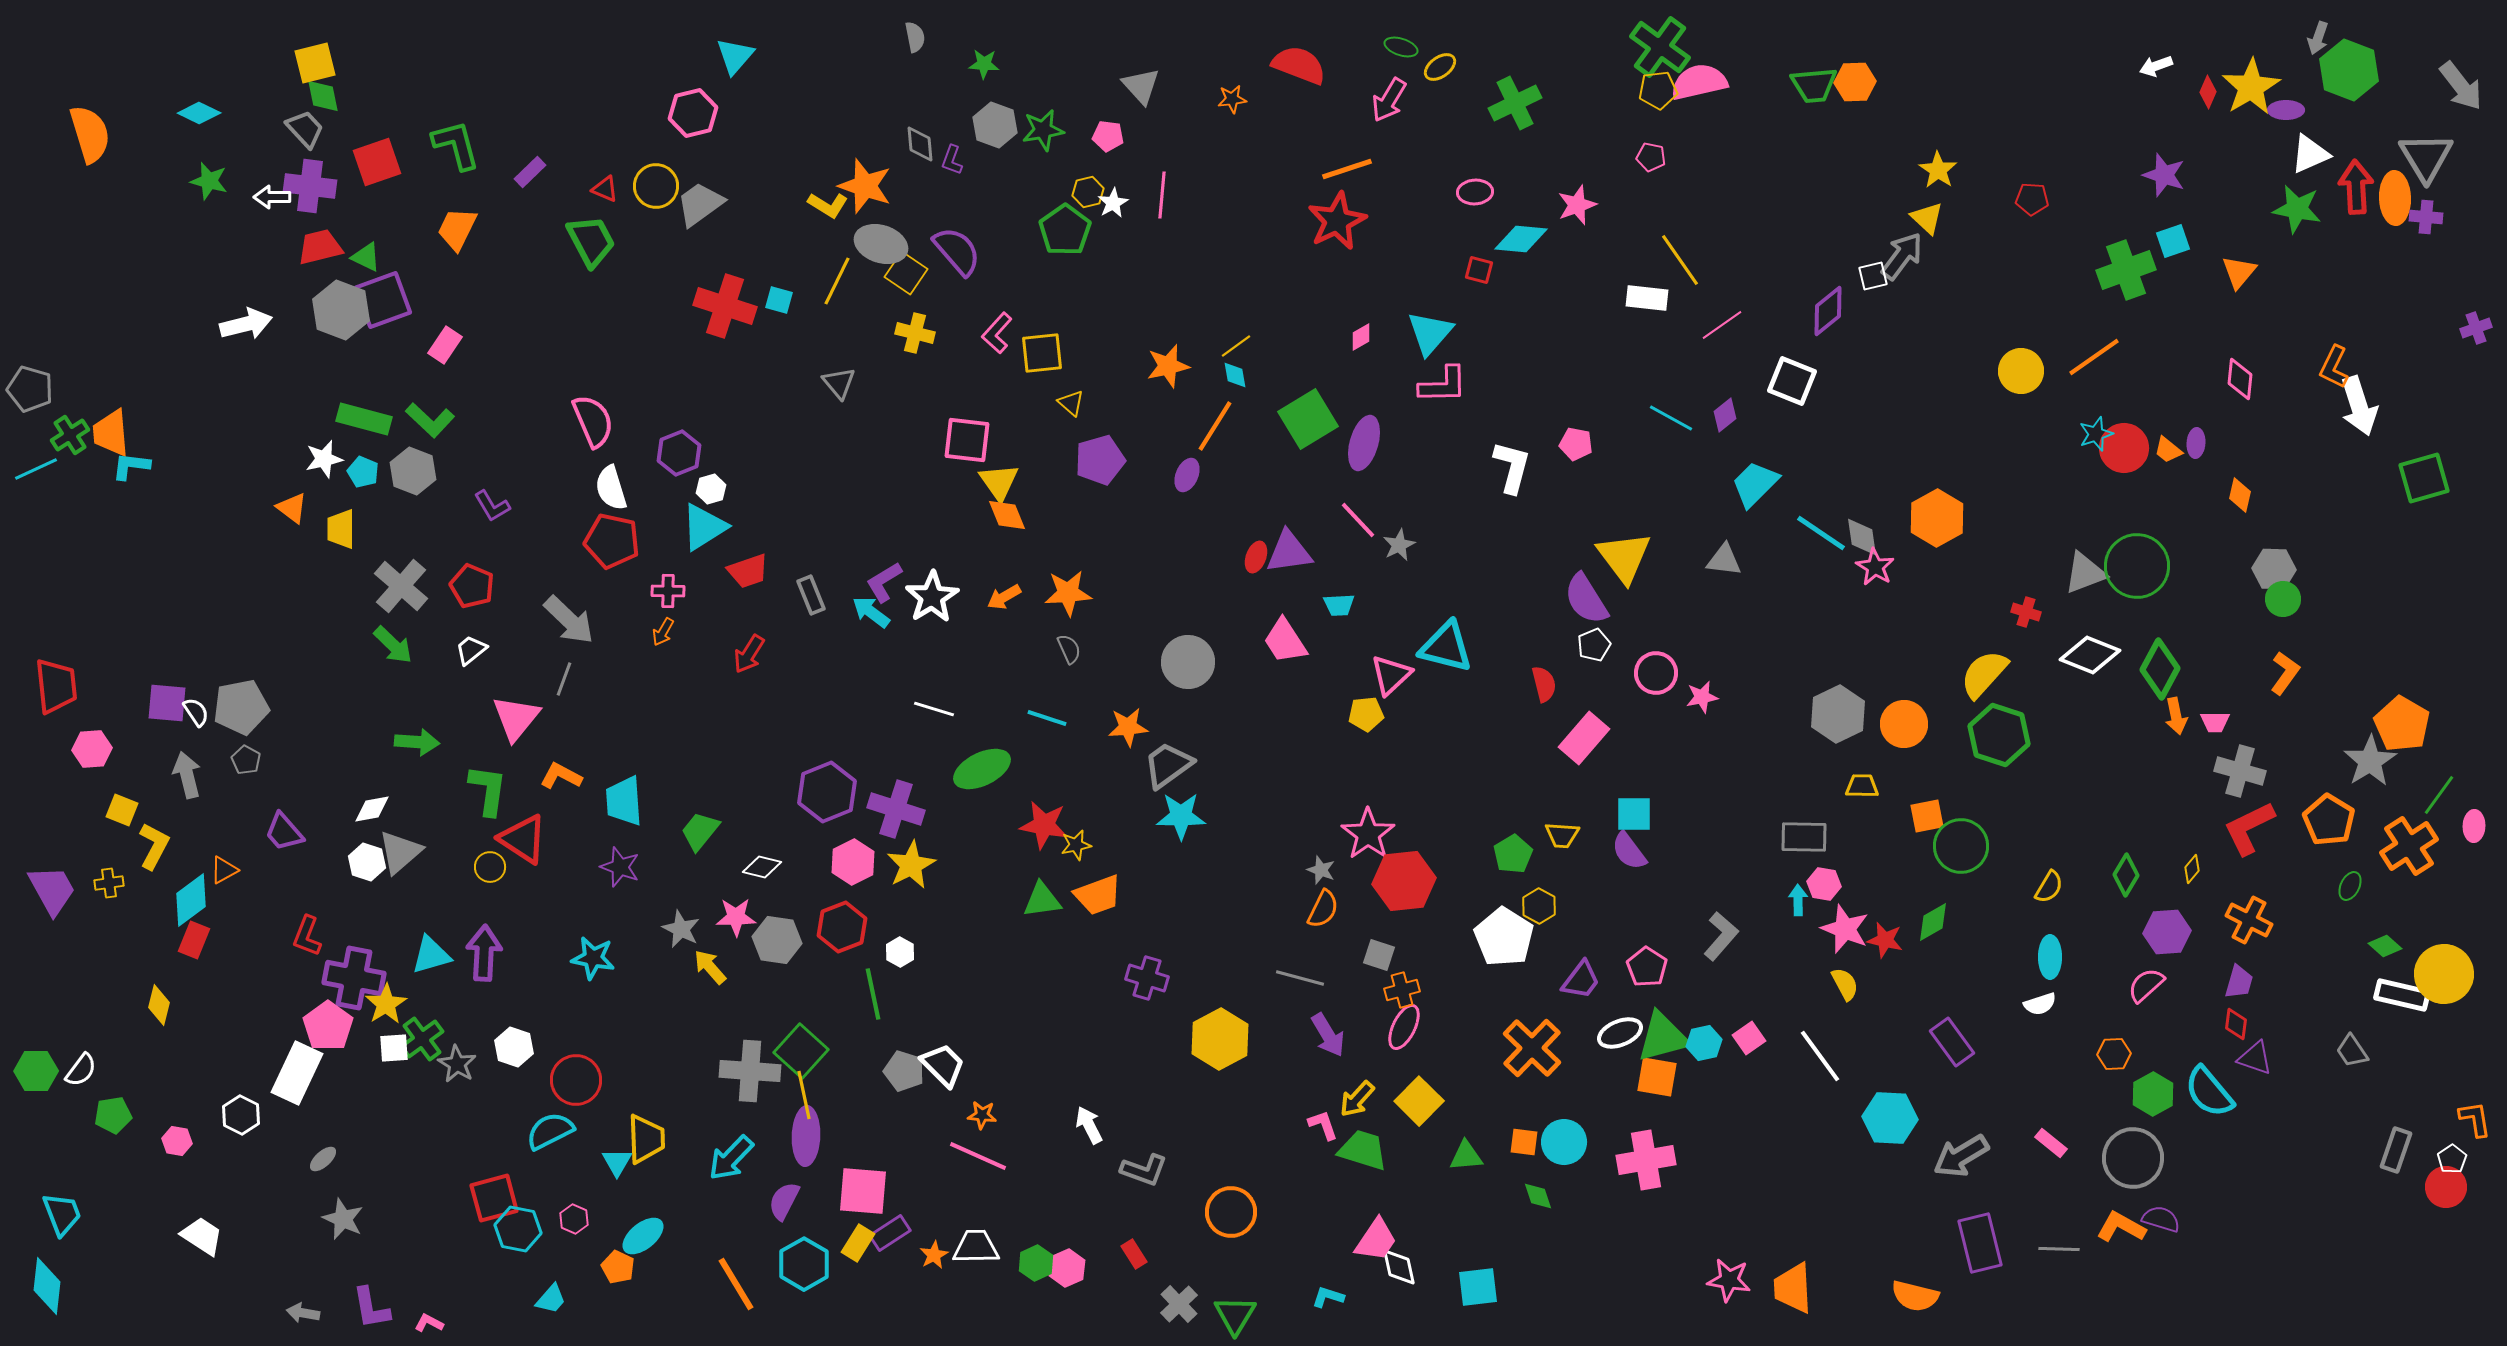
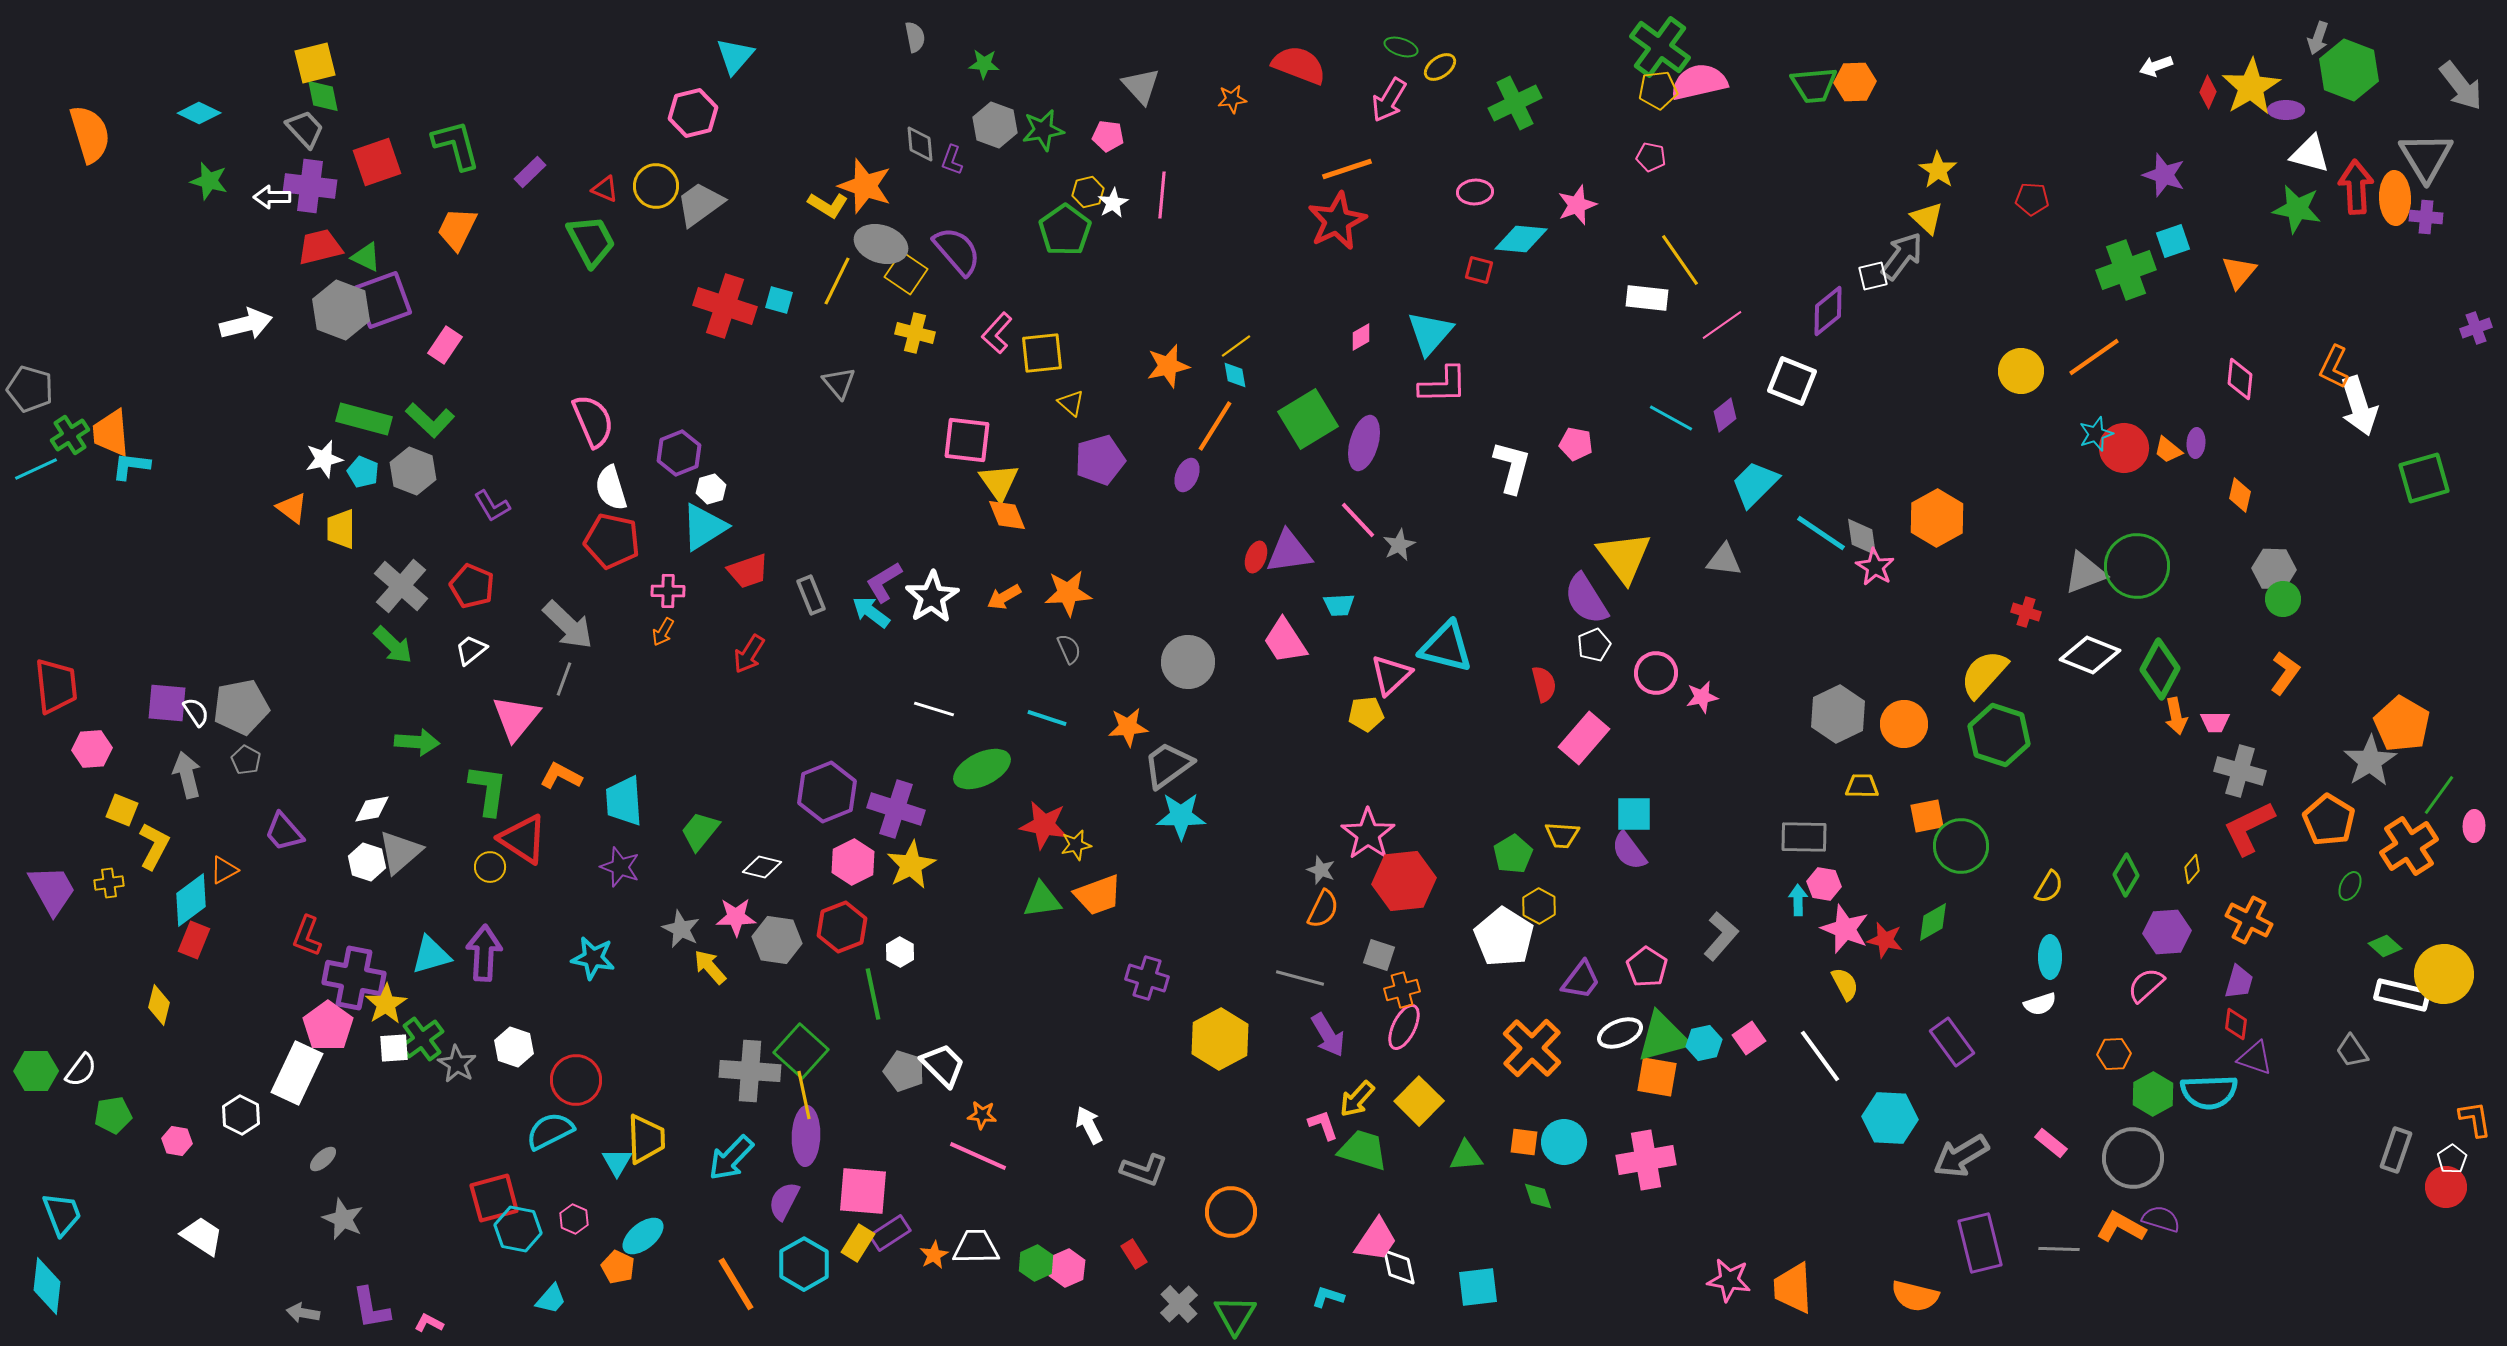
white triangle at (2310, 154): rotated 39 degrees clockwise
gray arrow at (569, 620): moved 1 px left, 5 px down
cyan semicircle at (2209, 1092): rotated 52 degrees counterclockwise
